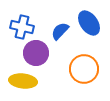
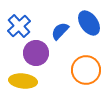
blue cross: moved 3 px left, 1 px up; rotated 35 degrees clockwise
orange circle: moved 2 px right, 1 px down
